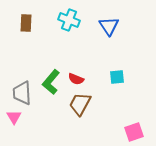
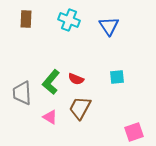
brown rectangle: moved 4 px up
brown trapezoid: moved 4 px down
pink triangle: moved 36 px right; rotated 28 degrees counterclockwise
